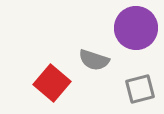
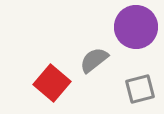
purple circle: moved 1 px up
gray semicircle: rotated 124 degrees clockwise
